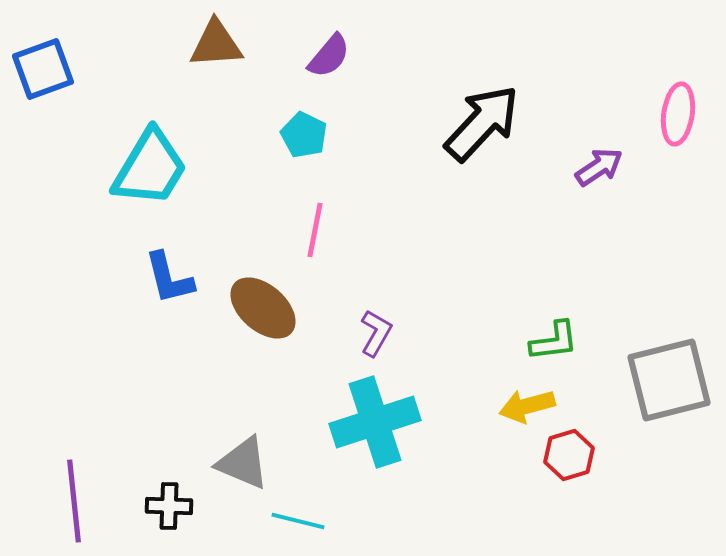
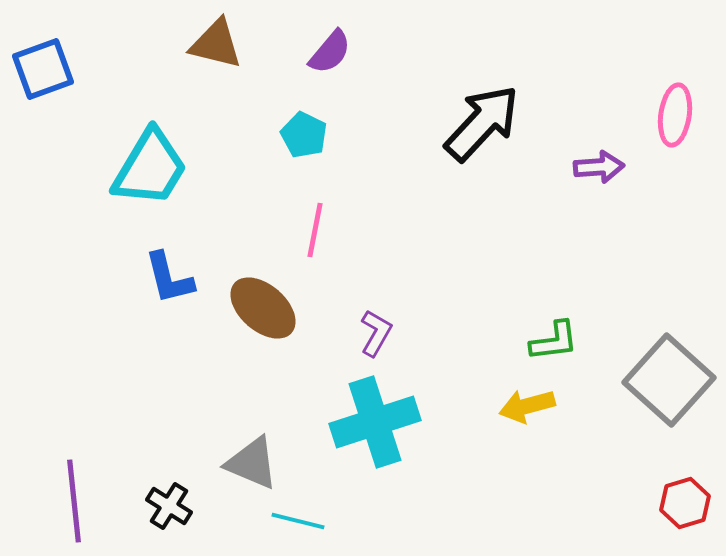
brown triangle: rotated 18 degrees clockwise
purple semicircle: moved 1 px right, 4 px up
pink ellipse: moved 3 px left, 1 px down
purple arrow: rotated 30 degrees clockwise
gray square: rotated 34 degrees counterclockwise
red hexagon: moved 116 px right, 48 px down
gray triangle: moved 9 px right
black cross: rotated 30 degrees clockwise
